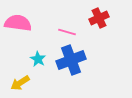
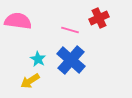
pink semicircle: moved 2 px up
pink line: moved 3 px right, 2 px up
blue cross: rotated 28 degrees counterclockwise
yellow arrow: moved 10 px right, 2 px up
